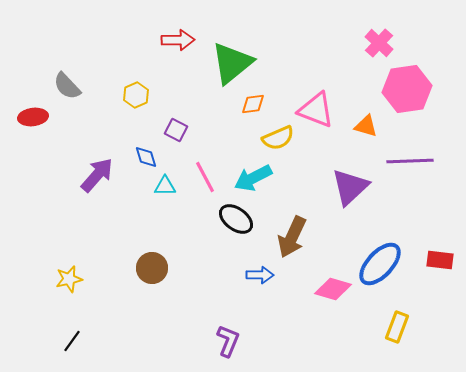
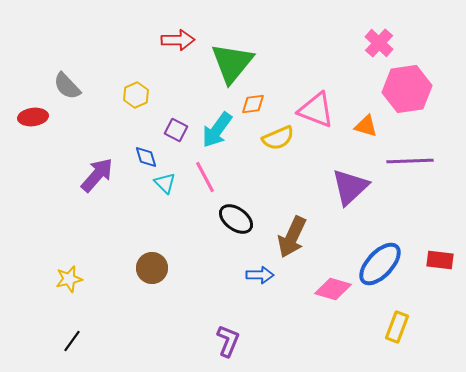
green triangle: rotated 12 degrees counterclockwise
cyan arrow: moved 36 px left, 48 px up; rotated 27 degrees counterclockwise
cyan triangle: moved 3 px up; rotated 45 degrees clockwise
